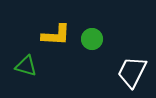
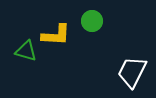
green circle: moved 18 px up
green triangle: moved 15 px up
